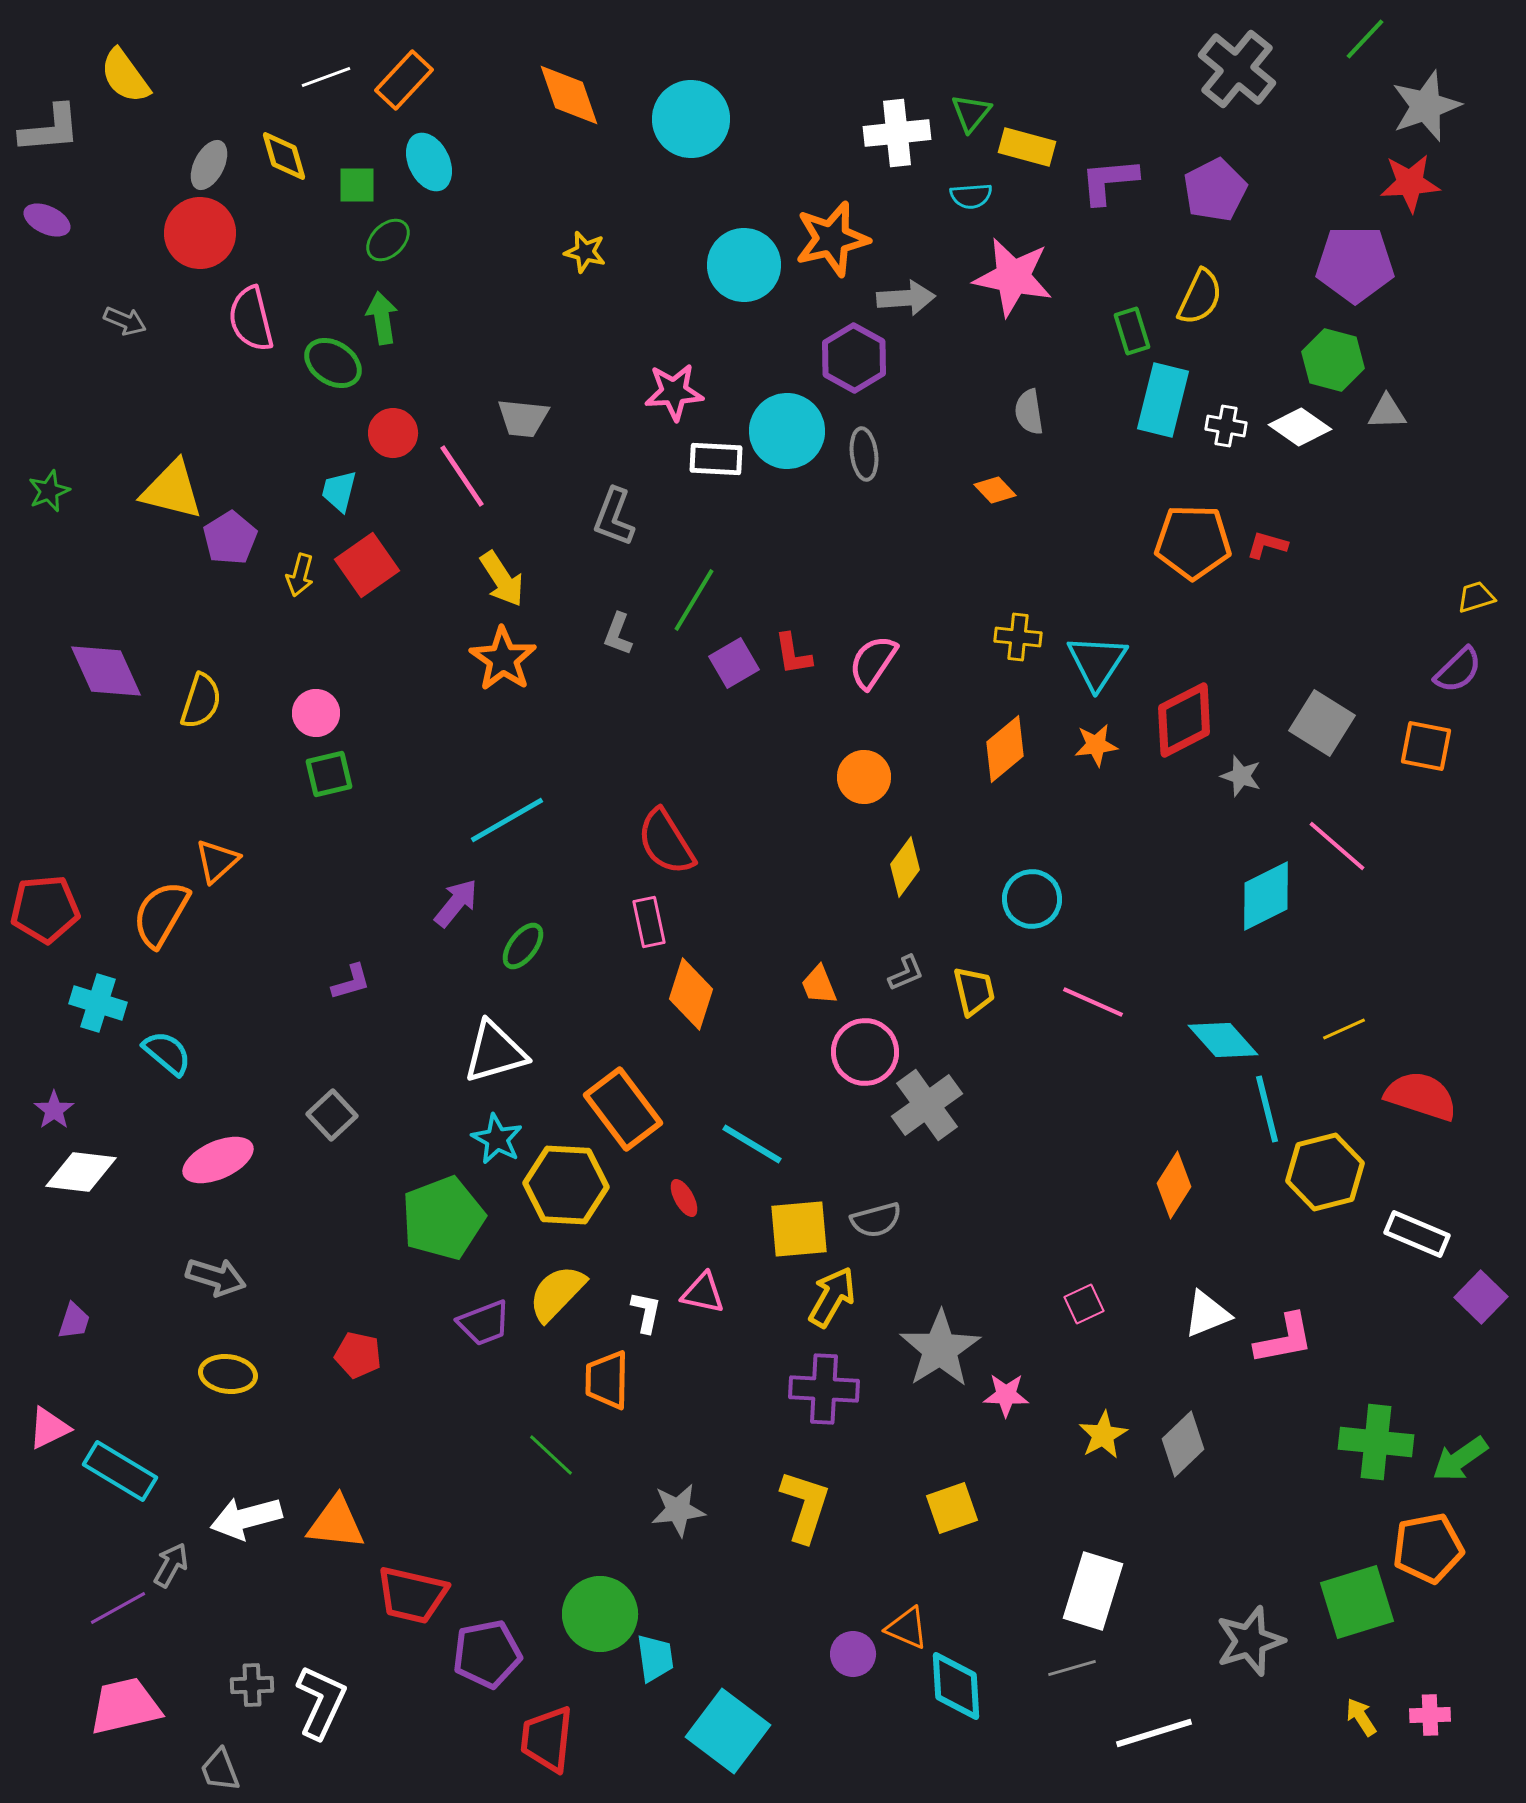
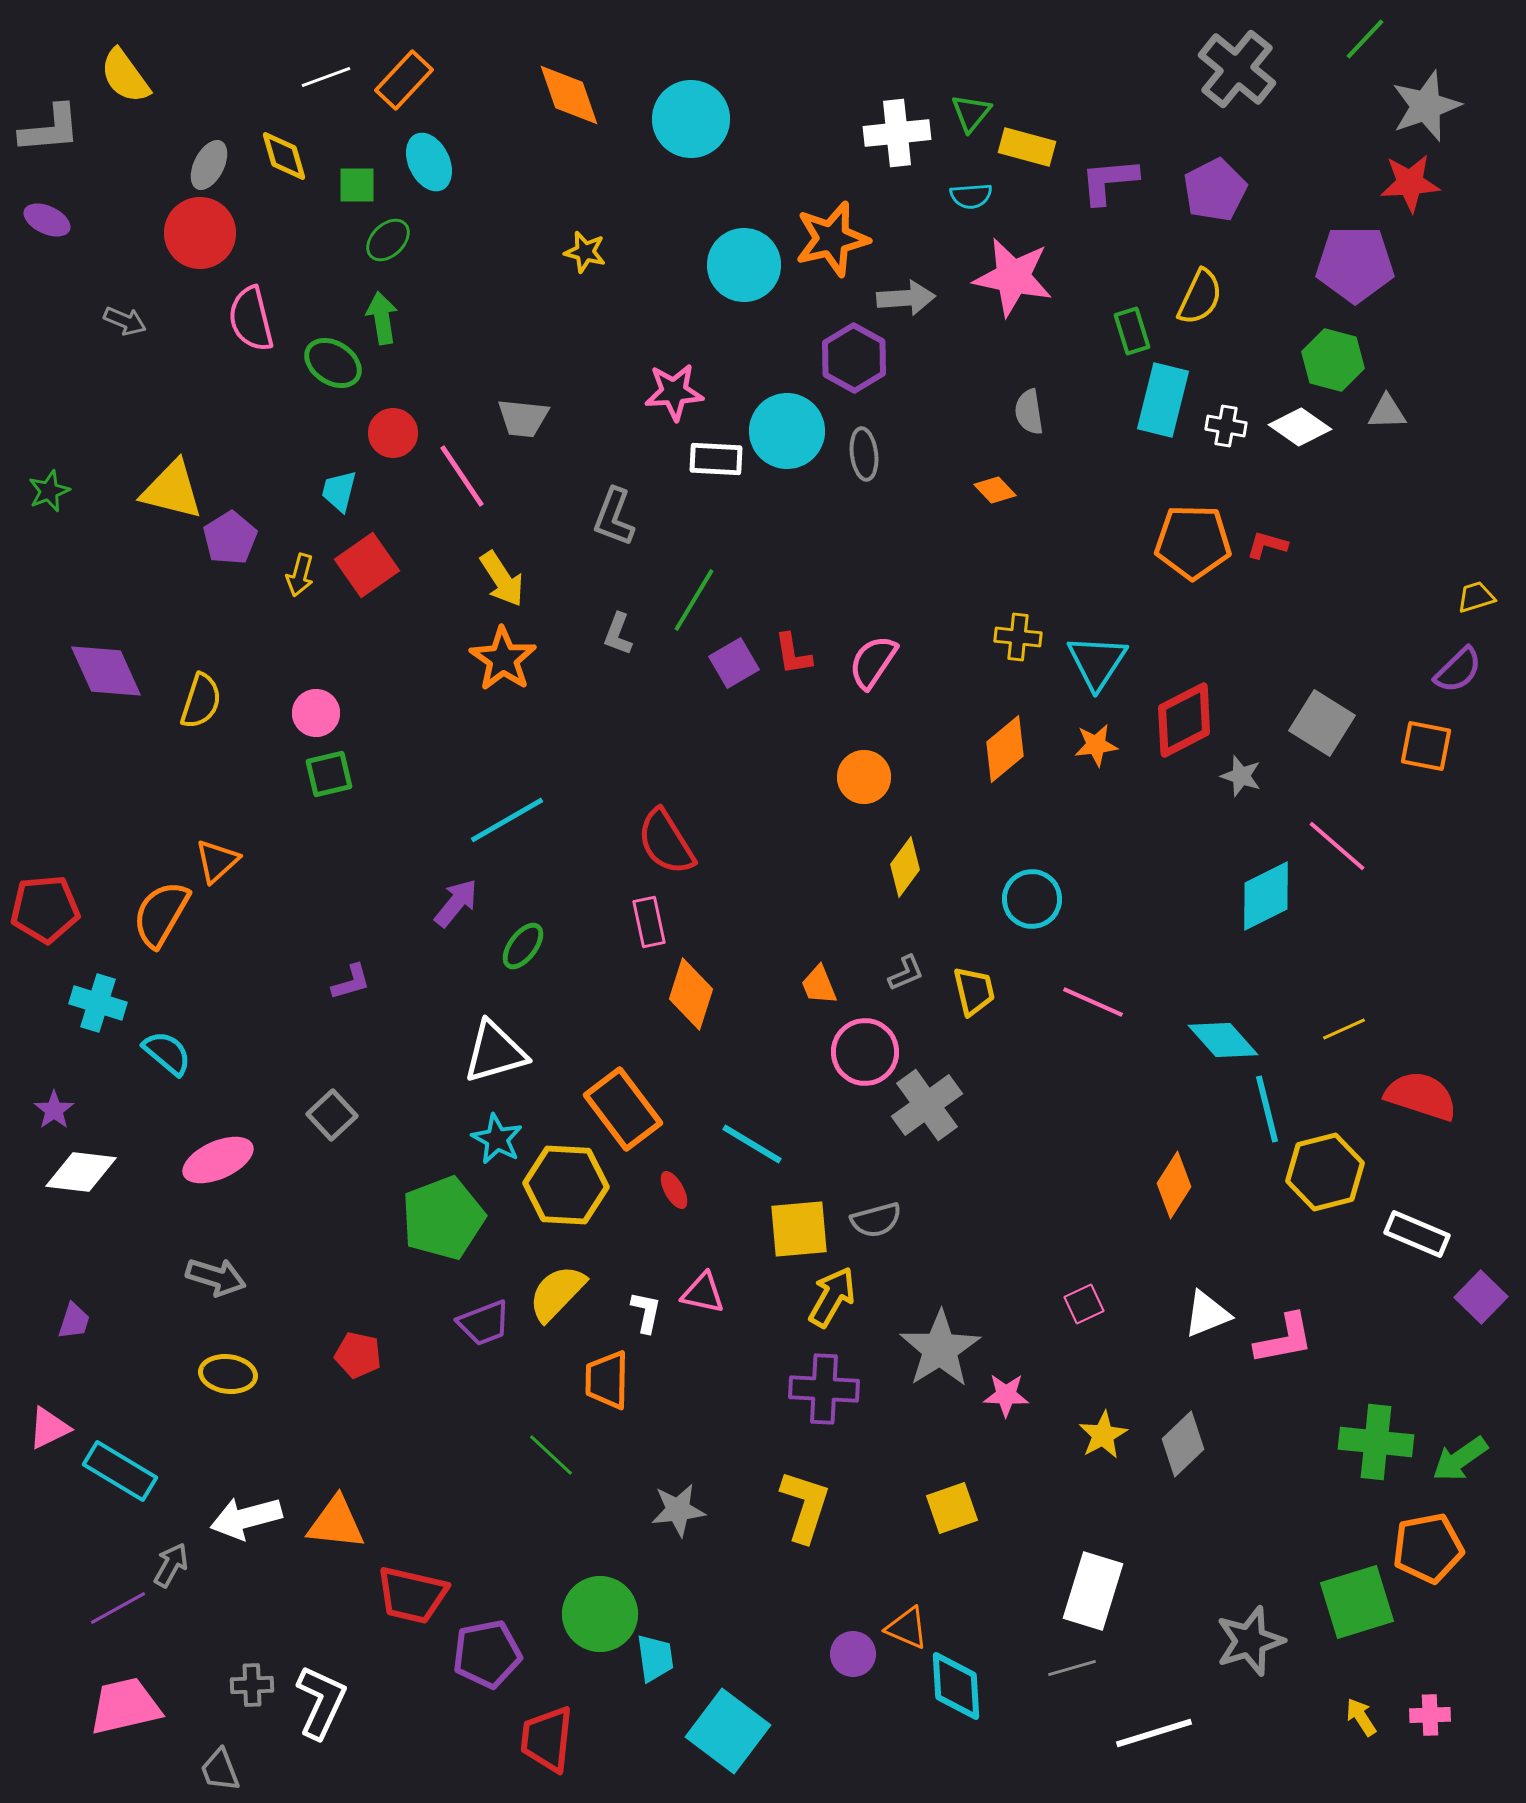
red ellipse at (684, 1198): moved 10 px left, 8 px up
